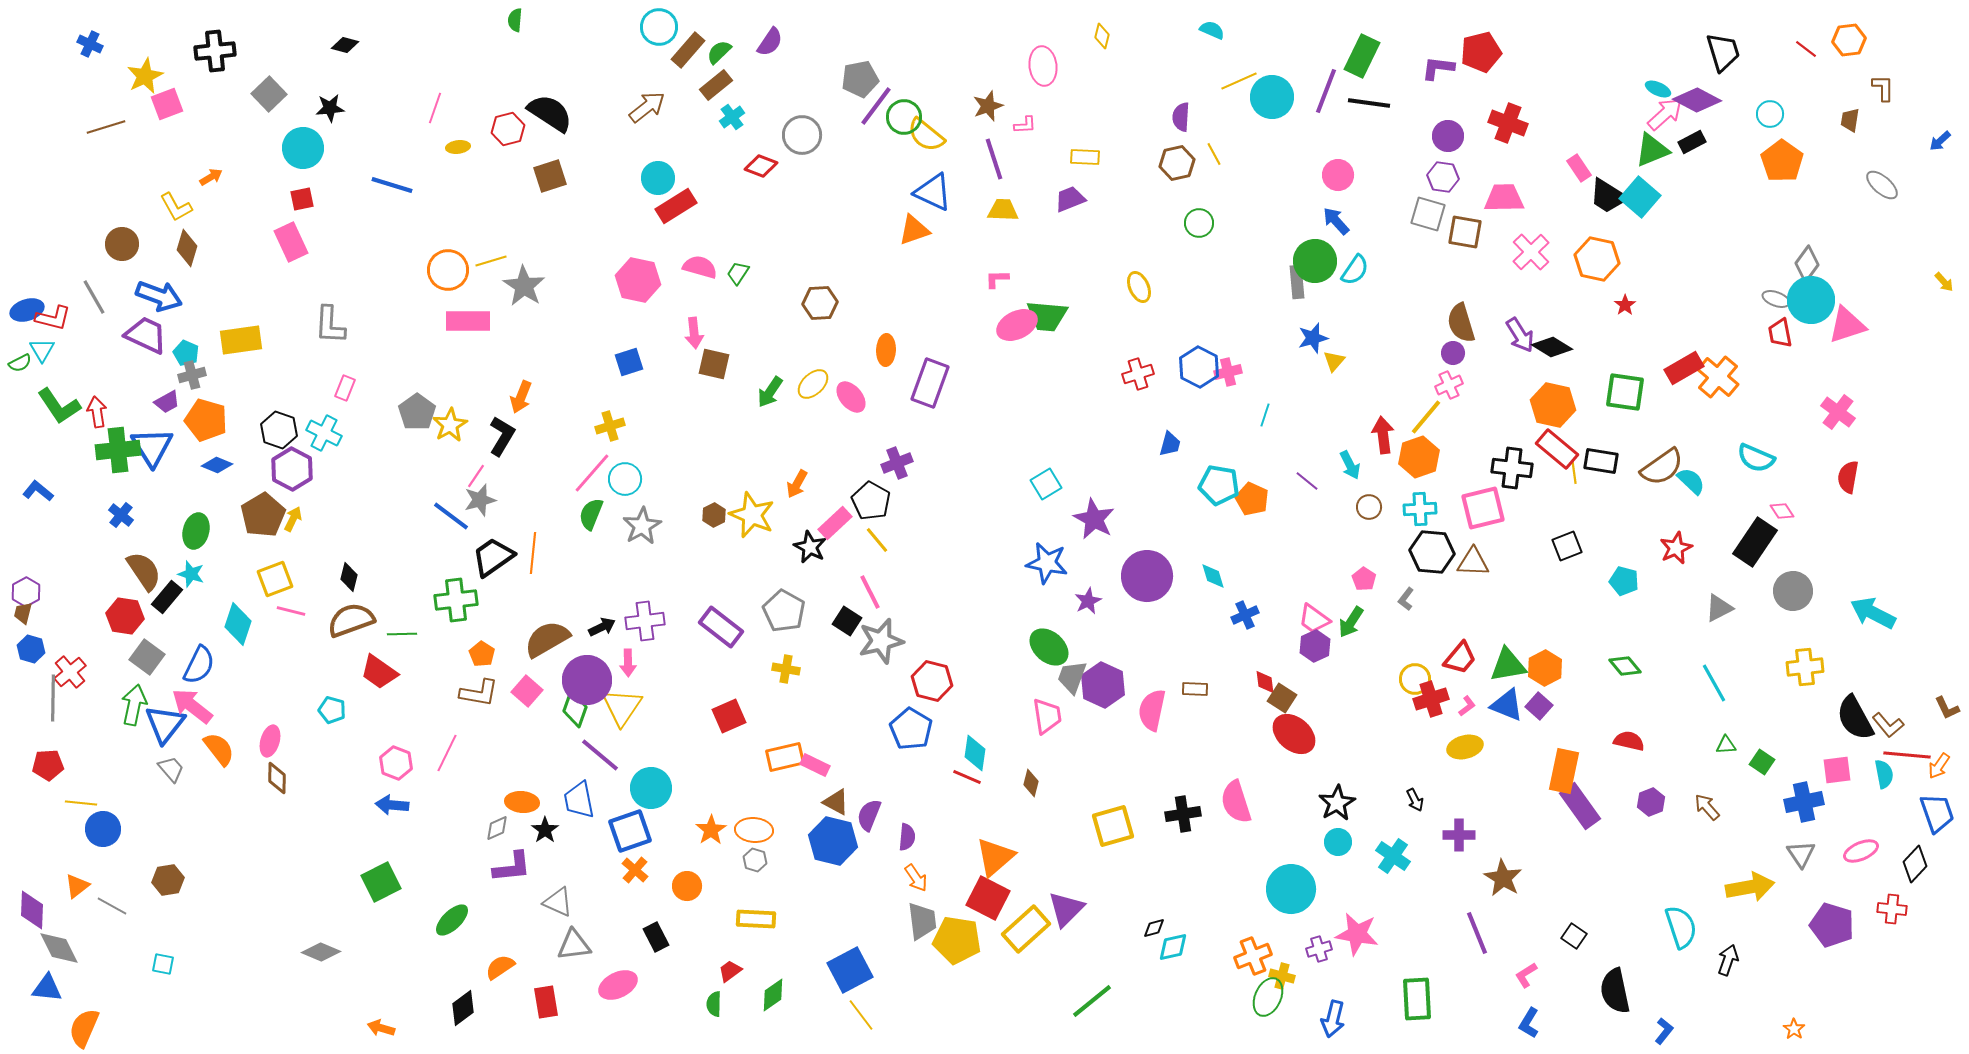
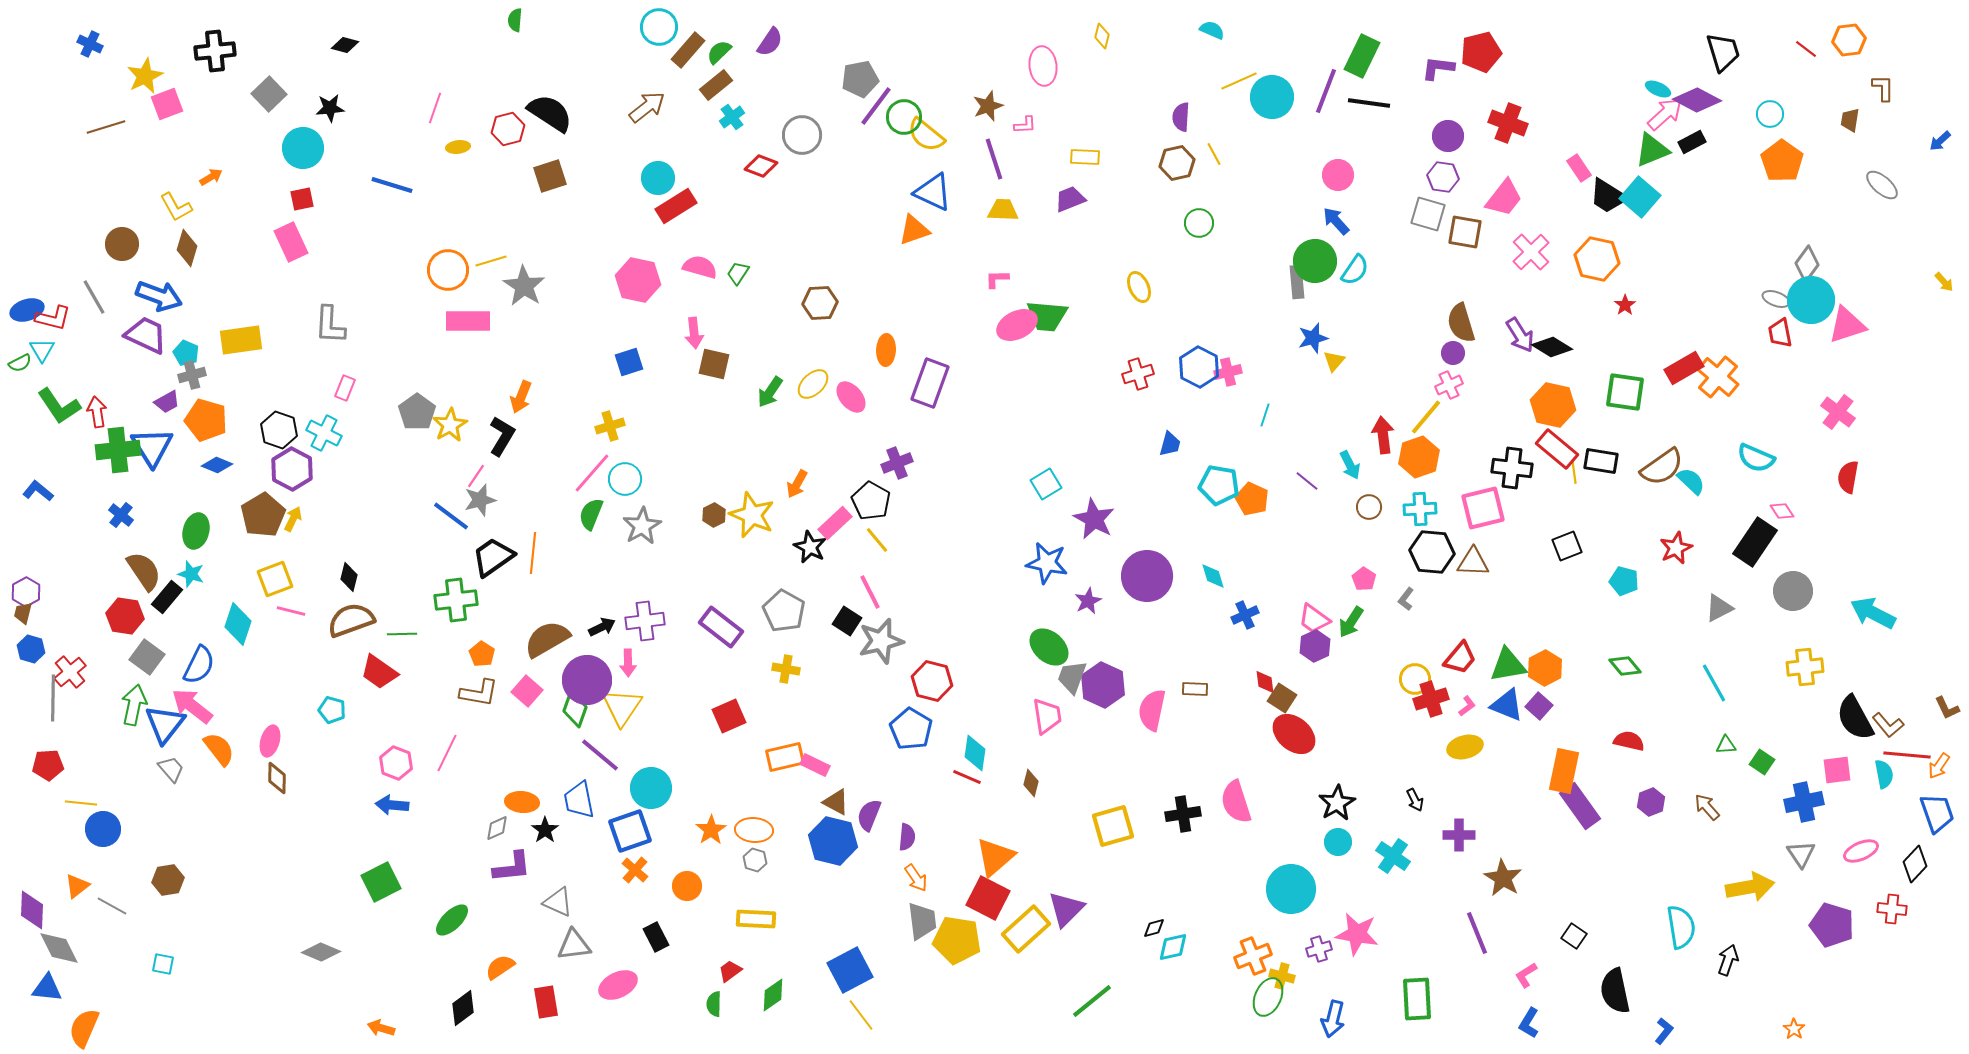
pink trapezoid at (1504, 198): rotated 129 degrees clockwise
cyan semicircle at (1681, 927): rotated 9 degrees clockwise
